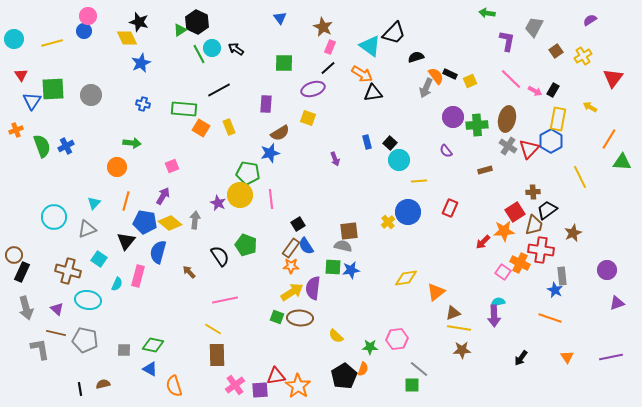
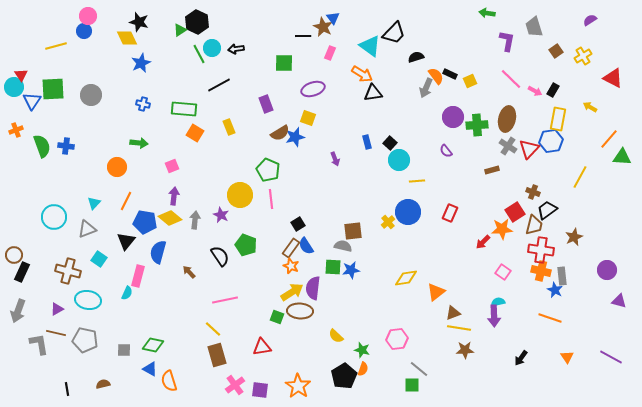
blue triangle at (280, 18): moved 53 px right
gray trapezoid at (534, 27): rotated 45 degrees counterclockwise
cyan circle at (14, 39): moved 48 px down
yellow line at (52, 43): moved 4 px right, 3 px down
pink rectangle at (330, 47): moved 6 px down
black arrow at (236, 49): rotated 42 degrees counterclockwise
black line at (328, 68): moved 25 px left, 32 px up; rotated 42 degrees clockwise
red triangle at (613, 78): rotated 40 degrees counterclockwise
black line at (219, 90): moved 5 px up
purple rectangle at (266, 104): rotated 24 degrees counterclockwise
orange square at (201, 128): moved 6 px left, 5 px down
orange line at (609, 139): rotated 10 degrees clockwise
blue hexagon at (551, 141): rotated 20 degrees clockwise
green arrow at (132, 143): moved 7 px right
blue cross at (66, 146): rotated 35 degrees clockwise
blue star at (270, 153): moved 25 px right, 16 px up
green triangle at (622, 162): moved 5 px up
brown rectangle at (485, 170): moved 7 px right
green pentagon at (248, 173): moved 20 px right, 3 px up; rotated 15 degrees clockwise
yellow line at (580, 177): rotated 55 degrees clockwise
yellow line at (419, 181): moved 2 px left
brown cross at (533, 192): rotated 24 degrees clockwise
purple arrow at (163, 196): moved 11 px right; rotated 24 degrees counterclockwise
orange line at (126, 201): rotated 12 degrees clockwise
purple star at (218, 203): moved 3 px right, 12 px down
red rectangle at (450, 208): moved 5 px down
yellow diamond at (170, 223): moved 5 px up
brown square at (349, 231): moved 4 px right
orange star at (504, 231): moved 2 px left, 2 px up
brown star at (573, 233): moved 1 px right, 4 px down
orange cross at (520, 263): moved 21 px right, 8 px down; rotated 12 degrees counterclockwise
orange star at (291, 266): rotated 21 degrees clockwise
cyan semicircle at (117, 284): moved 10 px right, 9 px down
purple triangle at (617, 303): moved 2 px right, 2 px up; rotated 35 degrees clockwise
gray arrow at (26, 308): moved 8 px left, 3 px down; rotated 35 degrees clockwise
purple triangle at (57, 309): rotated 48 degrees clockwise
brown ellipse at (300, 318): moved 7 px up
yellow line at (213, 329): rotated 12 degrees clockwise
green star at (370, 347): moved 8 px left, 3 px down; rotated 14 degrees clockwise
gray L-shape at (40, 349): moved 1 px left, 5 px up
brown star at (462, 350): moved 3 px right
brown rectangle at (217, 355): rotated 15 degrees counterclockwise
purple line at (611, 357): rotated 40 degrees clockwise
red triangle at (276, 376): moved 14 px left, 29 px up
orange semicircle at (174, 386): moved 5 px left, 5 px up
black line at (80, 389): moved 13 px left
purple square at (260, 390): rotated 12 degrees clockwise
